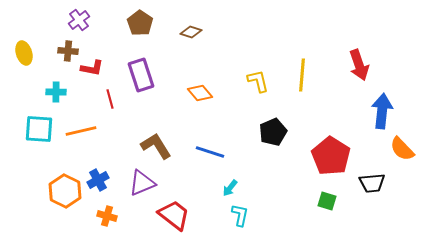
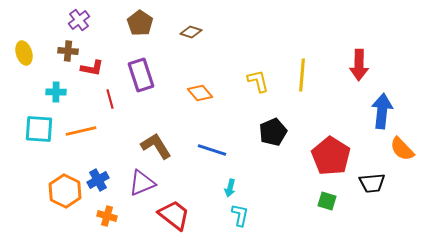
red arrow: rotated 20 degrees clockwise
blue line: moved 2 px right, 2 px up
cyan arrow: rotated 24 degrees counterclockwise
